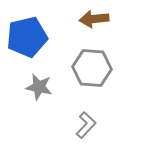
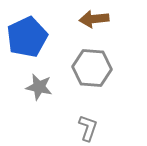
blue pentagon: rotated 12 degrees counterclockwise
gray L-shape: moved 2 px right, 3 px down; rotated 24 degrees counterclockwise
